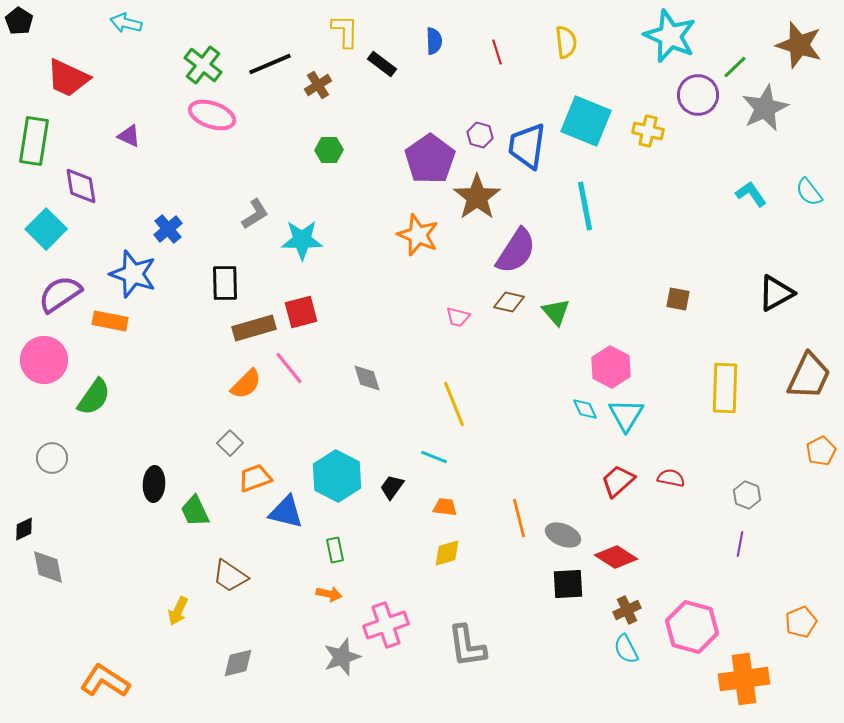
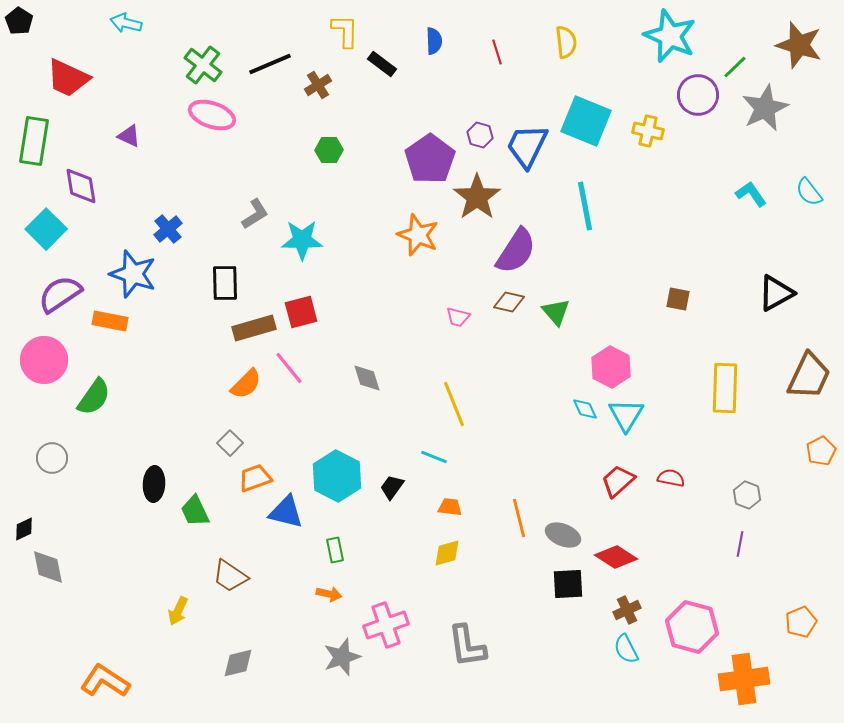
blue trapezoid at (527, 146): rotated 18 degrees clockwise
orange trapezoid at (445, 507): moved 5 px right
